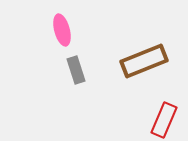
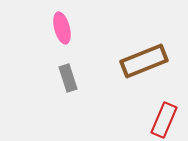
pink ellipse: moved 2 px up
gray rectangle: moved 8 px left, 8 px down
